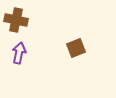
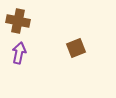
brown cross: moved 2 px right, 1 px down
